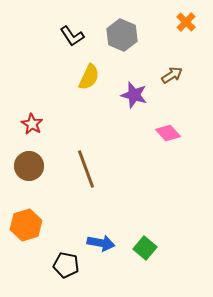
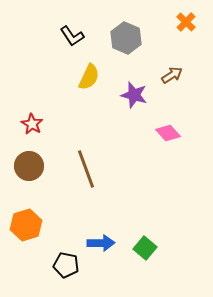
gray hexagon: moved 4 px right, 3 px down
blue arrow: rotated 12 degrees counterclockwise
